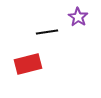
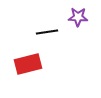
purple star: rotated 30 degrees counterclockwise
